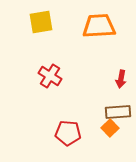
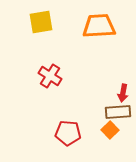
red arrow: moved 2 px right, 14 px down
orange square: moved 2 px down
